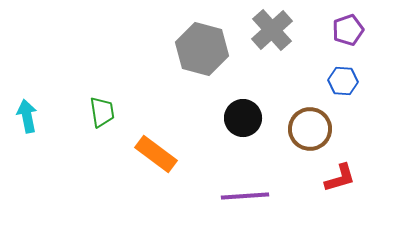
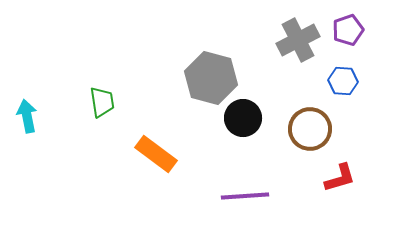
gray cross: moved 26 px right, 10 px down; rotated 15 degrees clockwise
gray hexagon: moved 9 px right, 29 px down
green trapezoid: moved 10 px up
